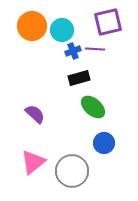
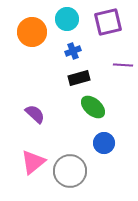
orange circle: moved 6 px down
cyan circle: moved 5 px right, 11 px up
purple line: moved 28 px right, 16 px down
gray circle: moved 2 px left
